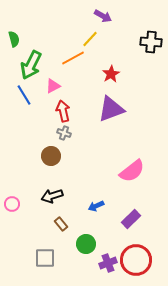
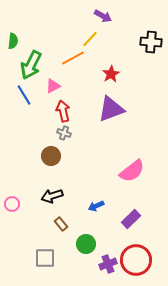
green semicircle: moved 1 px left, 2 px down; rotated 21 degrees clockwise
purple cross: moved 1 px down
